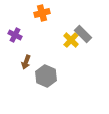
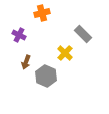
purple cross: moved 4 px right
yellow cross: moved 6 px left, 13 px down
